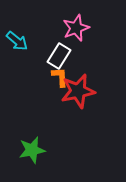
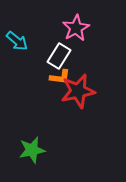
pink star: rotated 8 degrees counterclockwise
orange L-shape: rotated 100 degrees clockwise
